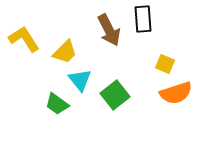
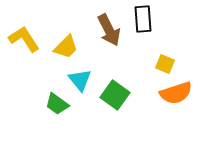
yellow trapezoid: moved 1 px right, 5 px up
green square: rotated 16 degrees counterclockwise
